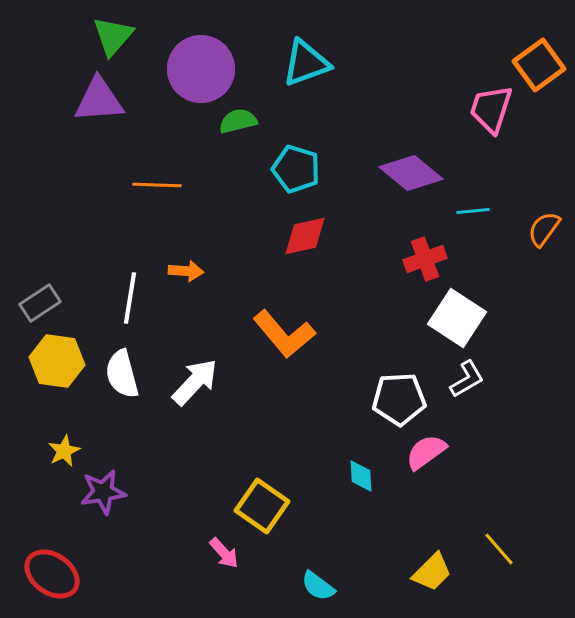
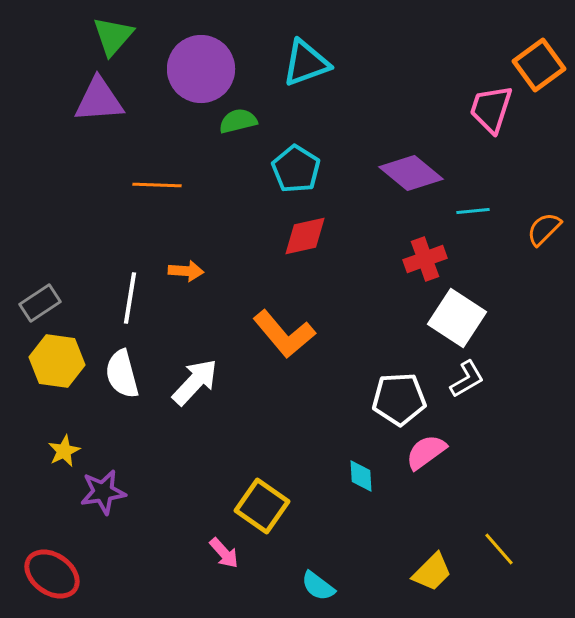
cyan pentagon: rotated 15 degrees clockwise
orange semicircle: rotated 9 degrees clockwise
